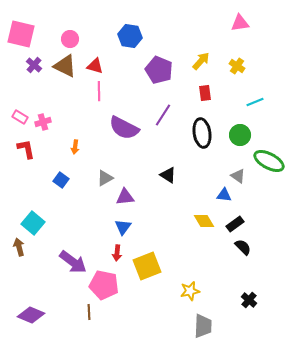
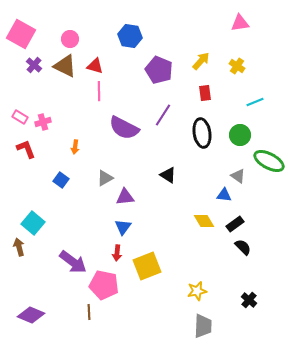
pink square at (21, 34): rotated 16 degrees clockwise
red L-shape at (26, 149): rotated 10 degrees counterclockwise
yellow star at (190, 291): moved 7 px right
